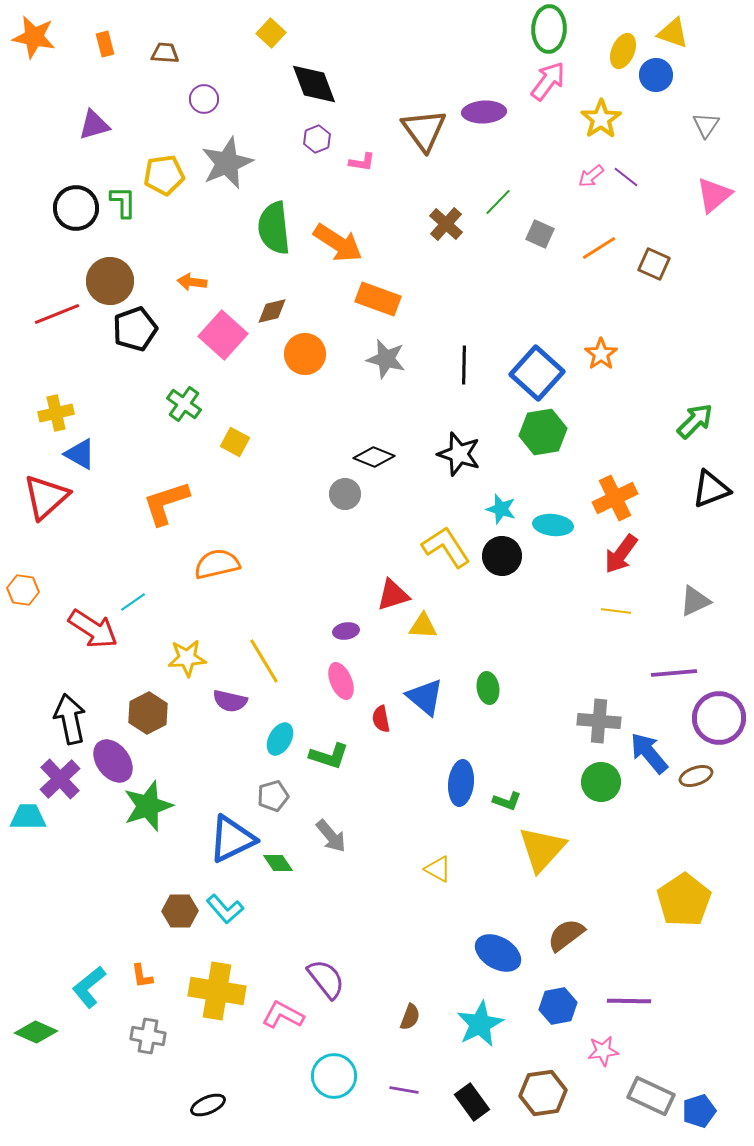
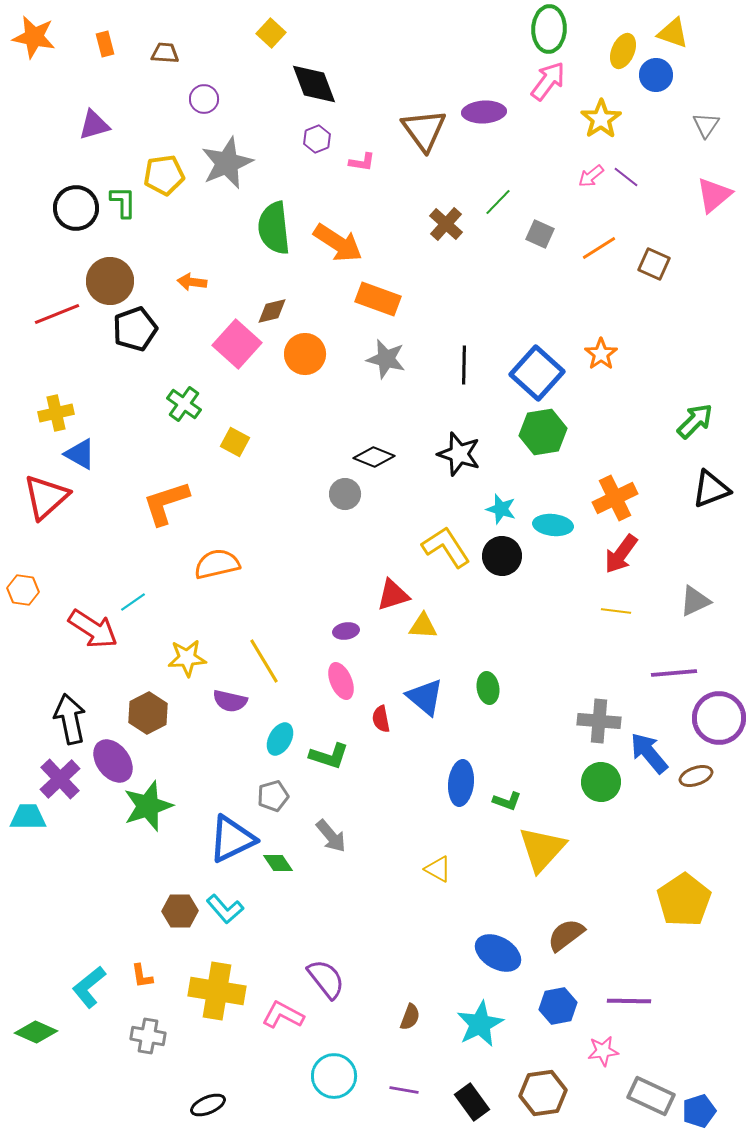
pink square at (223, 335): moved 14 px right, 9 px down
